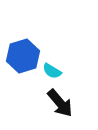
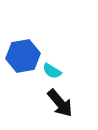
blue hexagon: rotated 8 degrees clockwise
